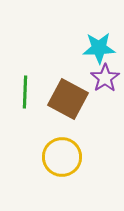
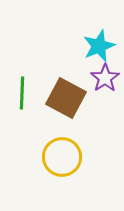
cyan star: moved 2 px up; rotated 20 degrees counterclockwise
green line: moved 3 px left, 1 px down
brown square: moved 2 px left, 1 px up
